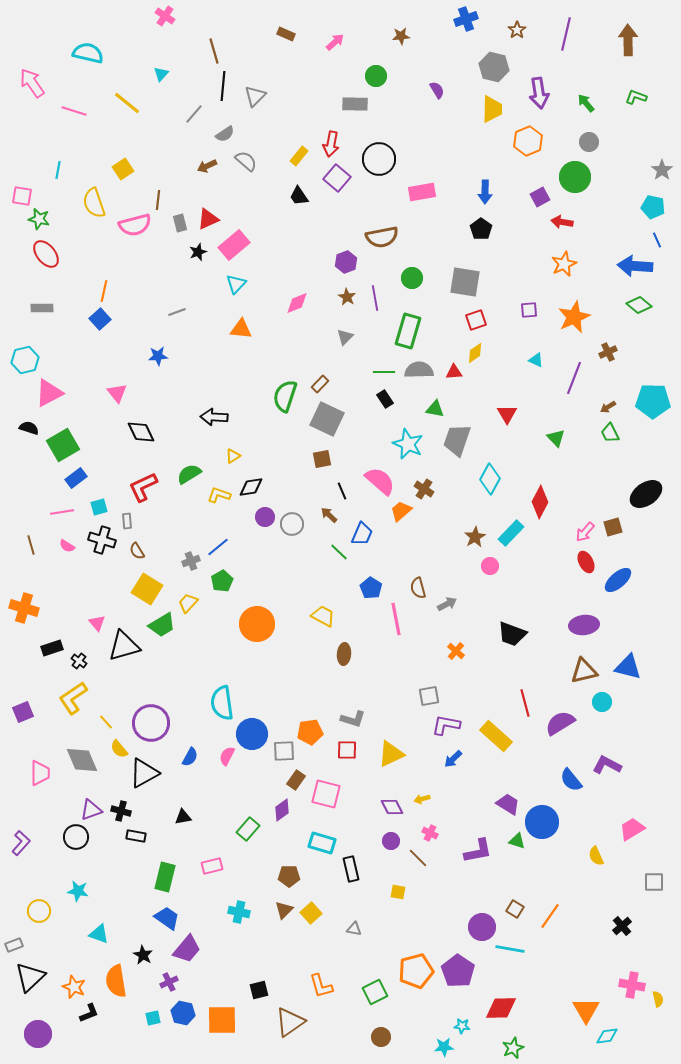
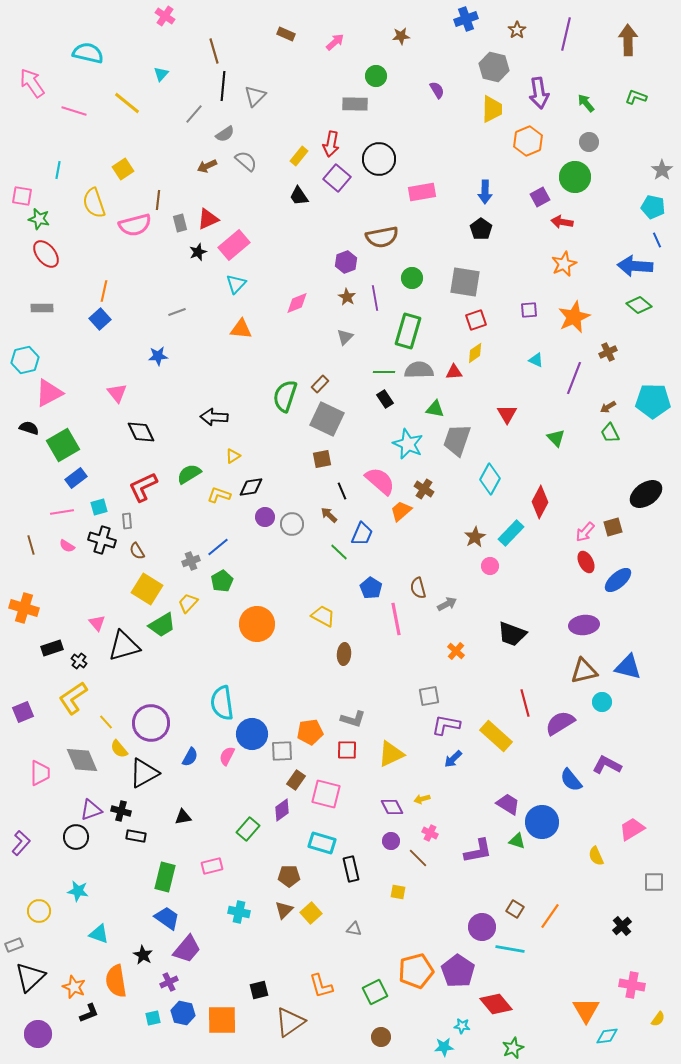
gray square at (284, 751): moved 2 px left
yellow semicircle at (658, 999): moved 20 px down; rotated 49 degrees clockwise
red diamond at (501, 1008): moved 5 px left, 4 px up; rotated 52 degrees clockwise
